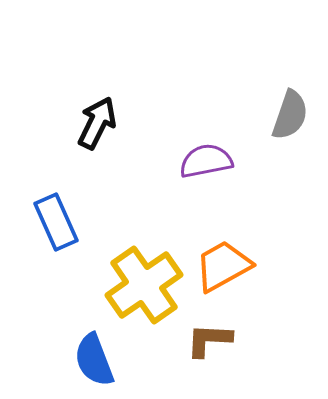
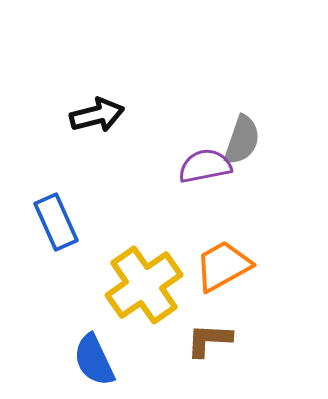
gray semicircle: moved 48 px left, 25 px down
black arrow: moved 8 px up; rotated 50 degrees clockwise
purple semicircle: moved 1 px left, 5 px down
blue semicircle: rotated 4 degrees counterclockwise
